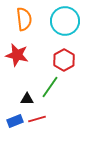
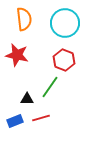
cyan circle: moved 2 px down
red hexagon: rotated 10 degrees counterclockwise
red line: moved 4 px right, 1 px up
